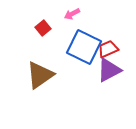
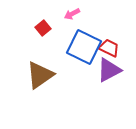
red trapezoid: moved 1 px right, 1 px up; rotated 50 degrees clockwise
